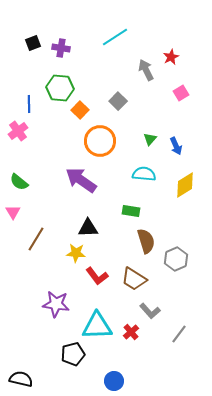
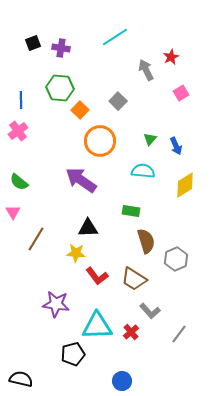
blue line: moved 8 px left, 4 px up
cyan semicircle: moved 1 px left, 3 px up
blue circle: moved 8 px right
